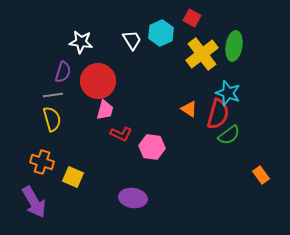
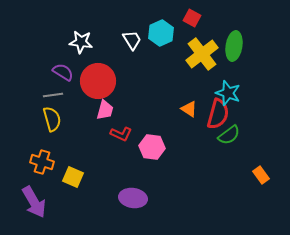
purple semicircle: rotated 75 degrees counterclockwise
